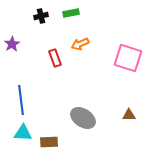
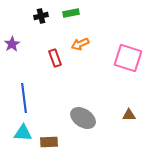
blue line: moved 3 px right, 2 px up
